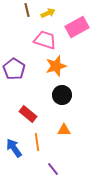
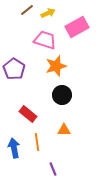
brown line: rotated 64 degrees clockwise
blue arrow: rotated 24 degrees clockwise
purple line: rotated 16 degrees clockwise
